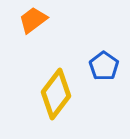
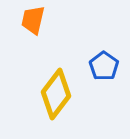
orange trapezoid: rotated 40 degrees counterclockwise
